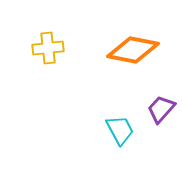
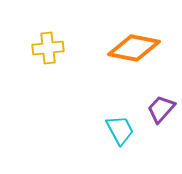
orange diamond: moved 1 px right, 2 px up
